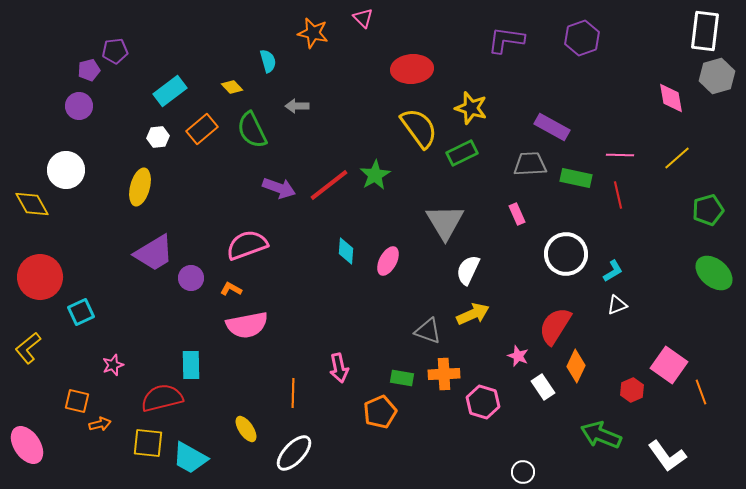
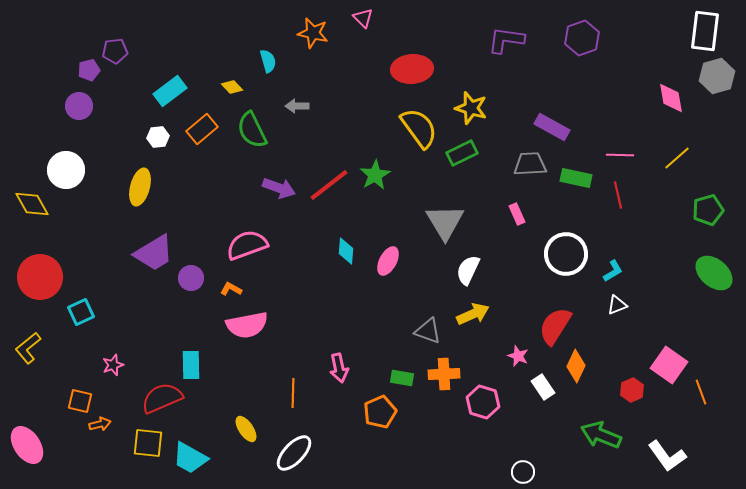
red semicircle at (162, 398): rotated 9 degrees counterclockwise
orange square at (77, 401): moved 3 px right
